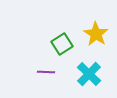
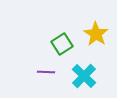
cyan cross: moved 5 px left, 2 px down
